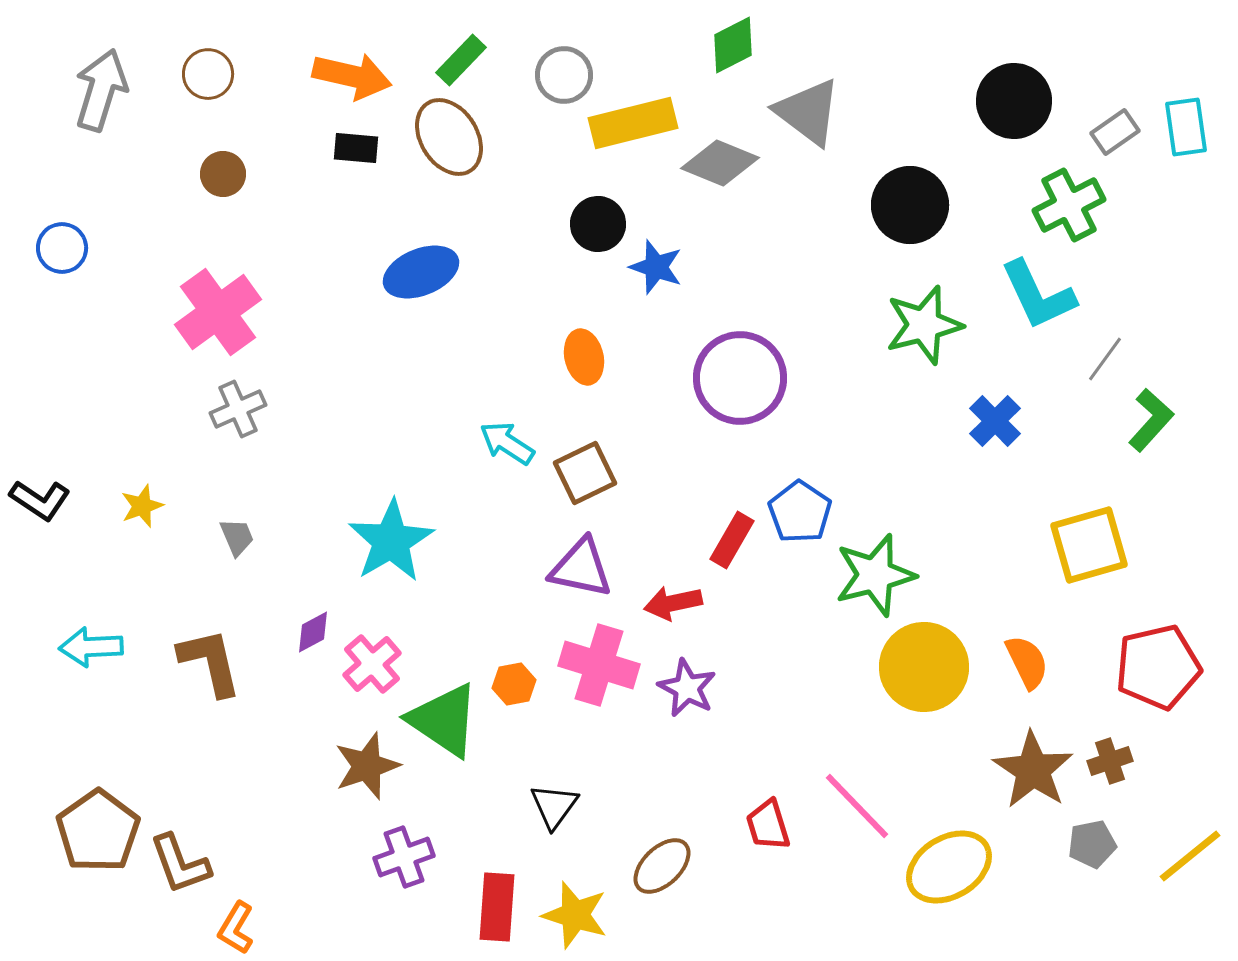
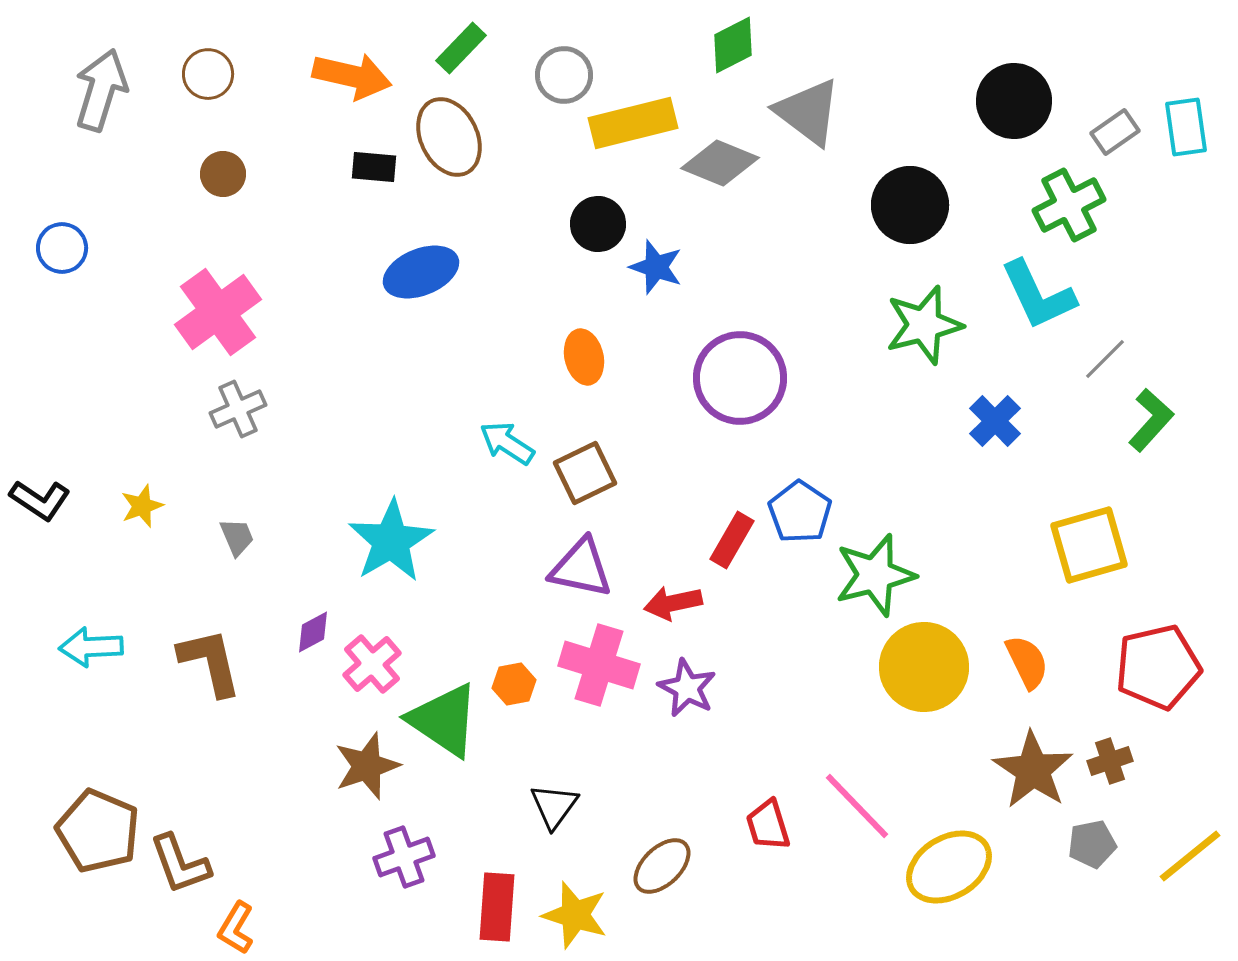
green rectangle at (461, 60): moved 12 px up
brown ellipse at (449, 137): rotated 6 degrees clockwise
black rectangle at (356, 148): moved 18 px right, 19 px down
gray line at (1105, 359): rotated 9 degrees clockwise
brown pentagon at (98, 831): rotated 14 degrees counterclockwise
